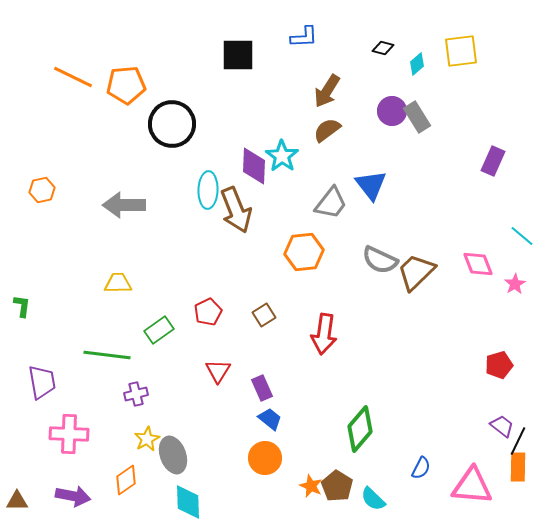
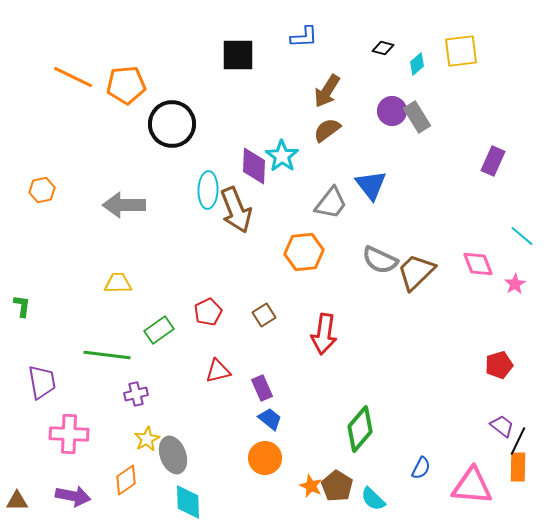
red triangle at (218, 371): rotated 44 degrees clockwise
